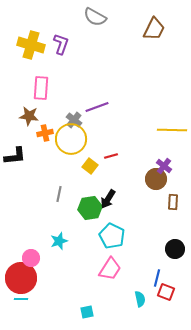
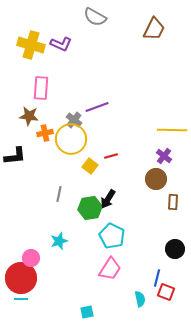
purple L-shape: rotated 95 degrees clockwise
purple cross: moved 10 px up
